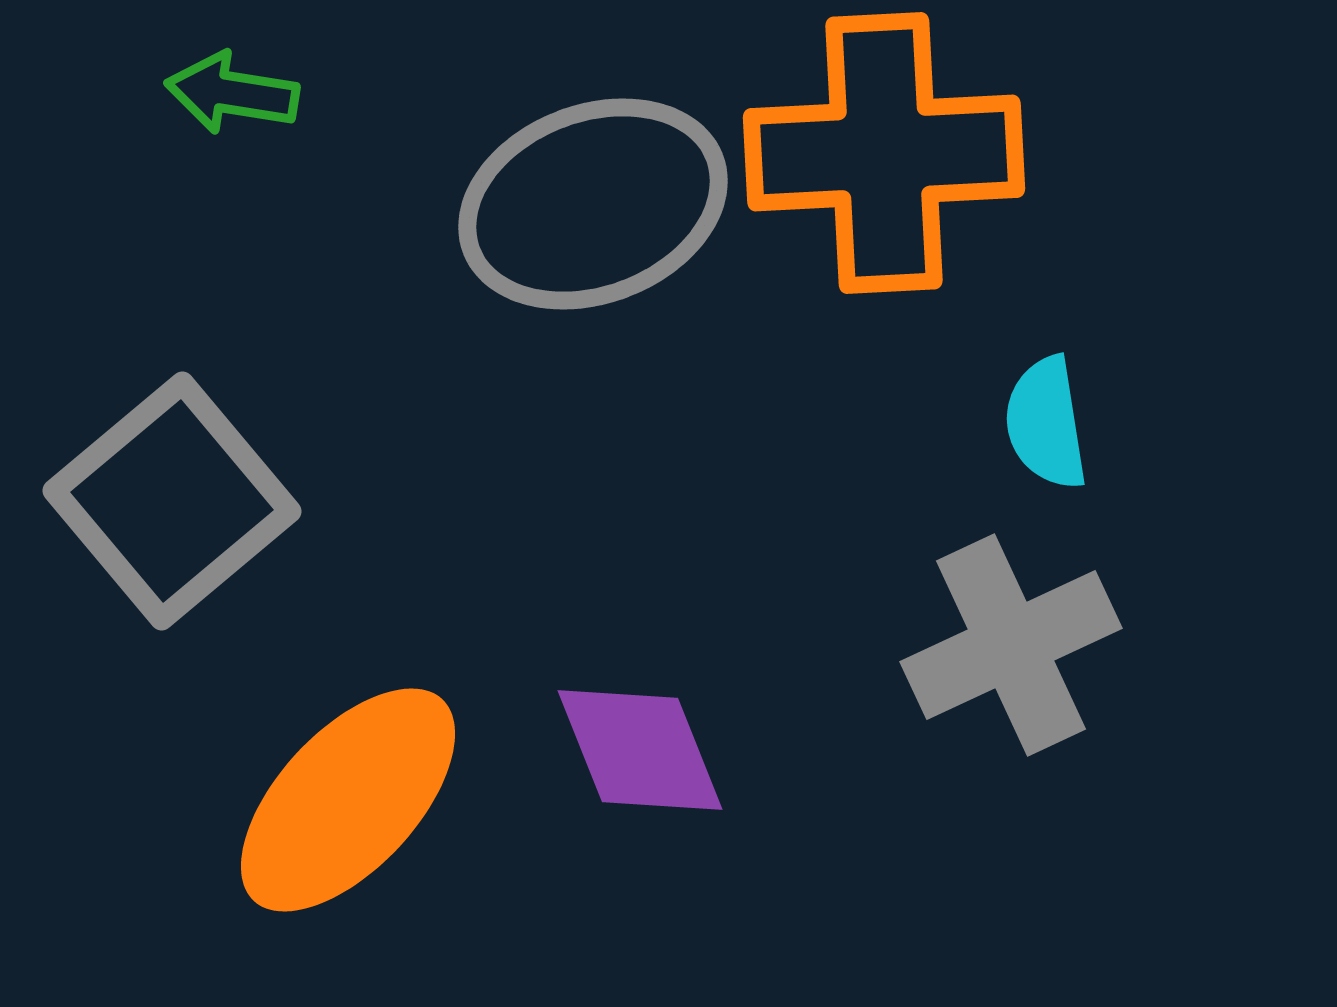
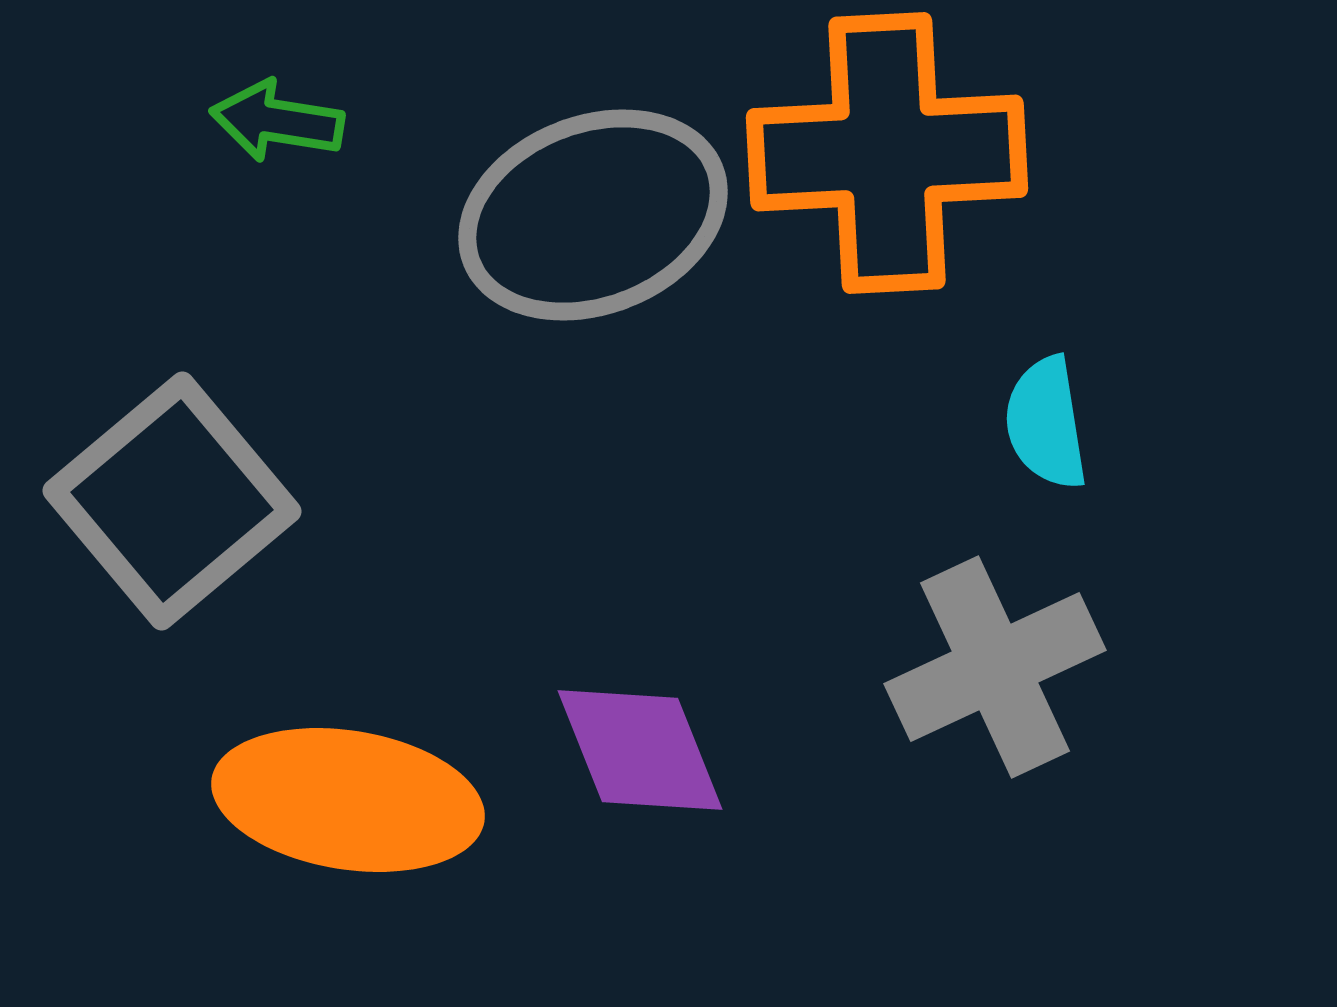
green arrow: moved 45 px right, 28 px down
orange cross: moved 3 px right
gray ellipse: moved 11 px down
gray cross: moved 16 px left, 22 px down
orange ellipse: rotated 56 degrees clockwise
